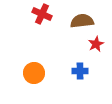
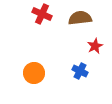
brown semicircle: moved 2 px left, 3 px up
red star: moved 1 px left, 2 px down
blue cross: rotated 28 degrees clockwise
